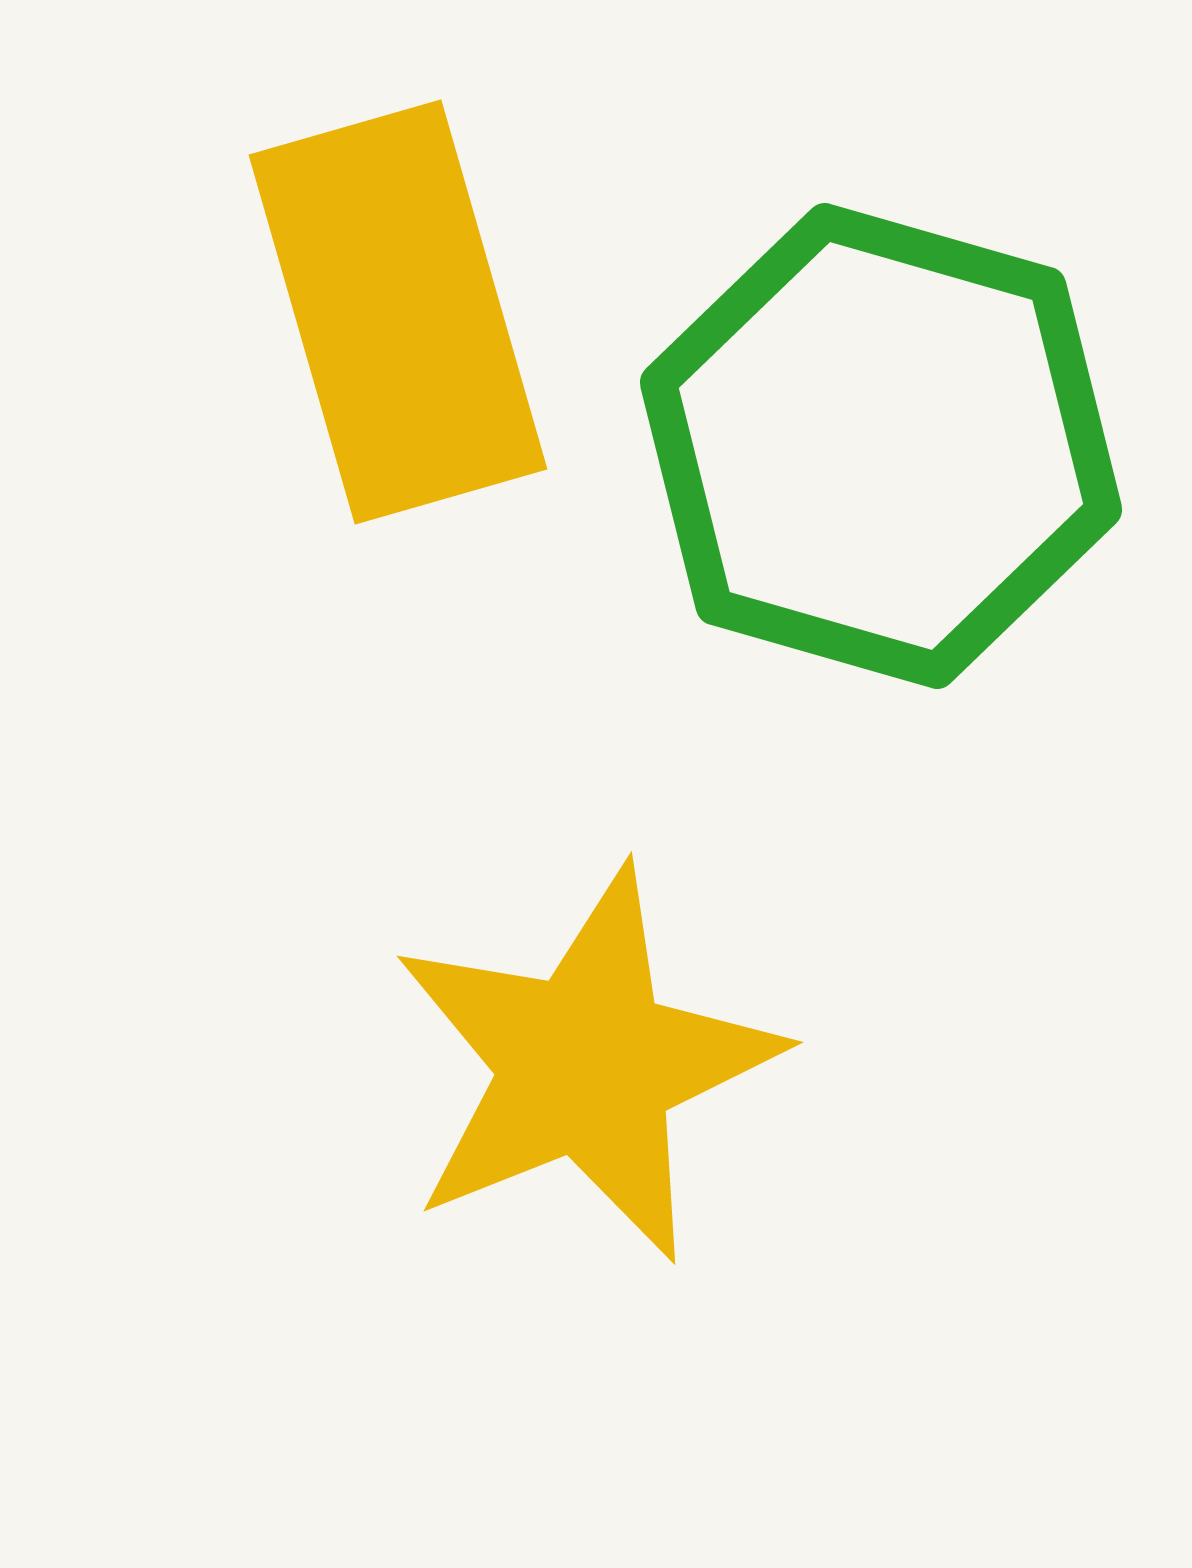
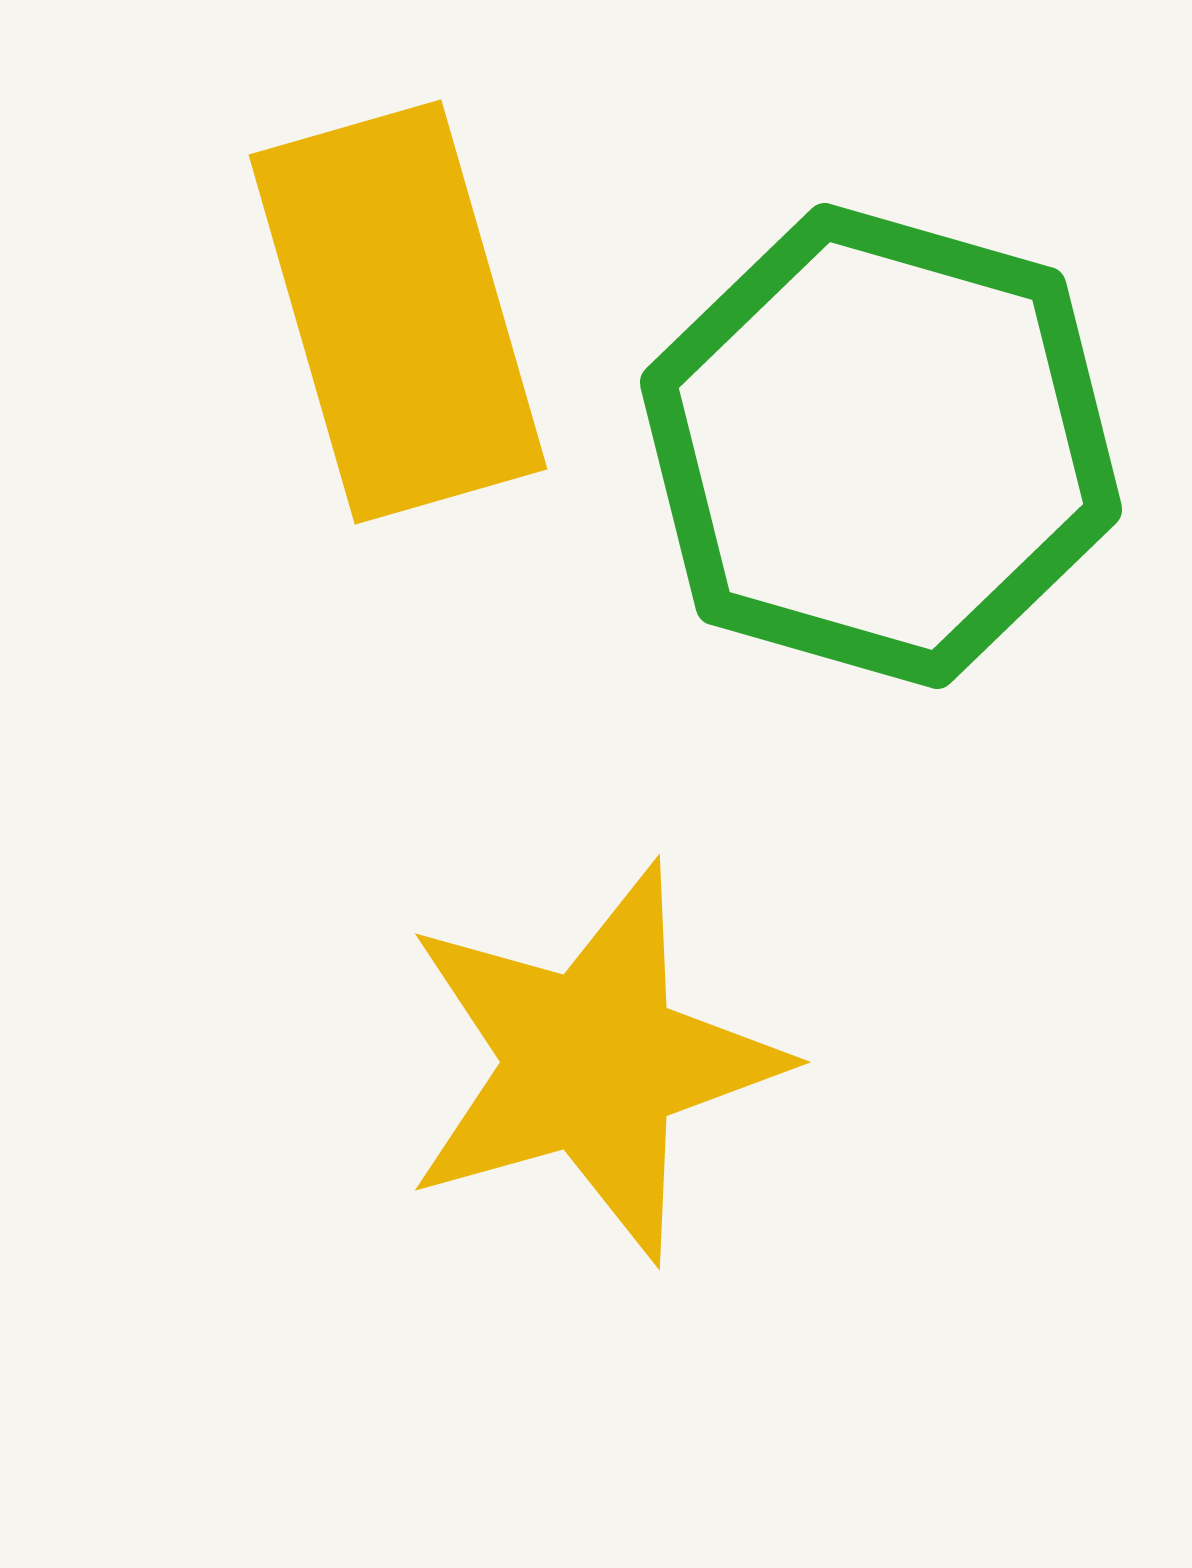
yellow star: moved 6 px right, 3 px up; rotated 6 degrees clockwise
